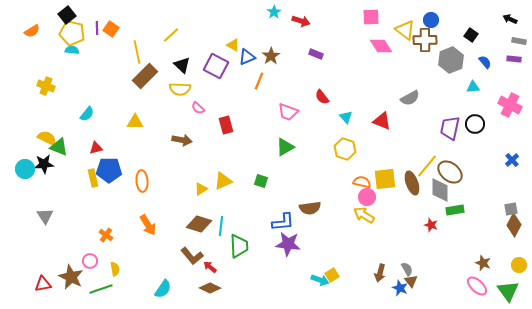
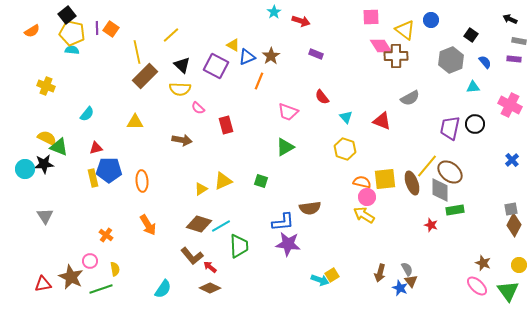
brown cross at (425, 40): moved 29 px left, 16 px down
cyan line at (221, 226): rotated 54 degrees clockwise
